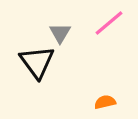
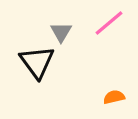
gray triangle: moved 1 px right, 1 px up
orange semicircle: moved 9 px right, 5 px up
